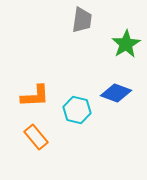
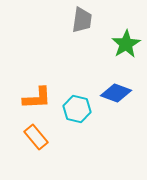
orange L-shape: moved 2 px right, 2 px down
cyan hexagon: moved 1 px up
